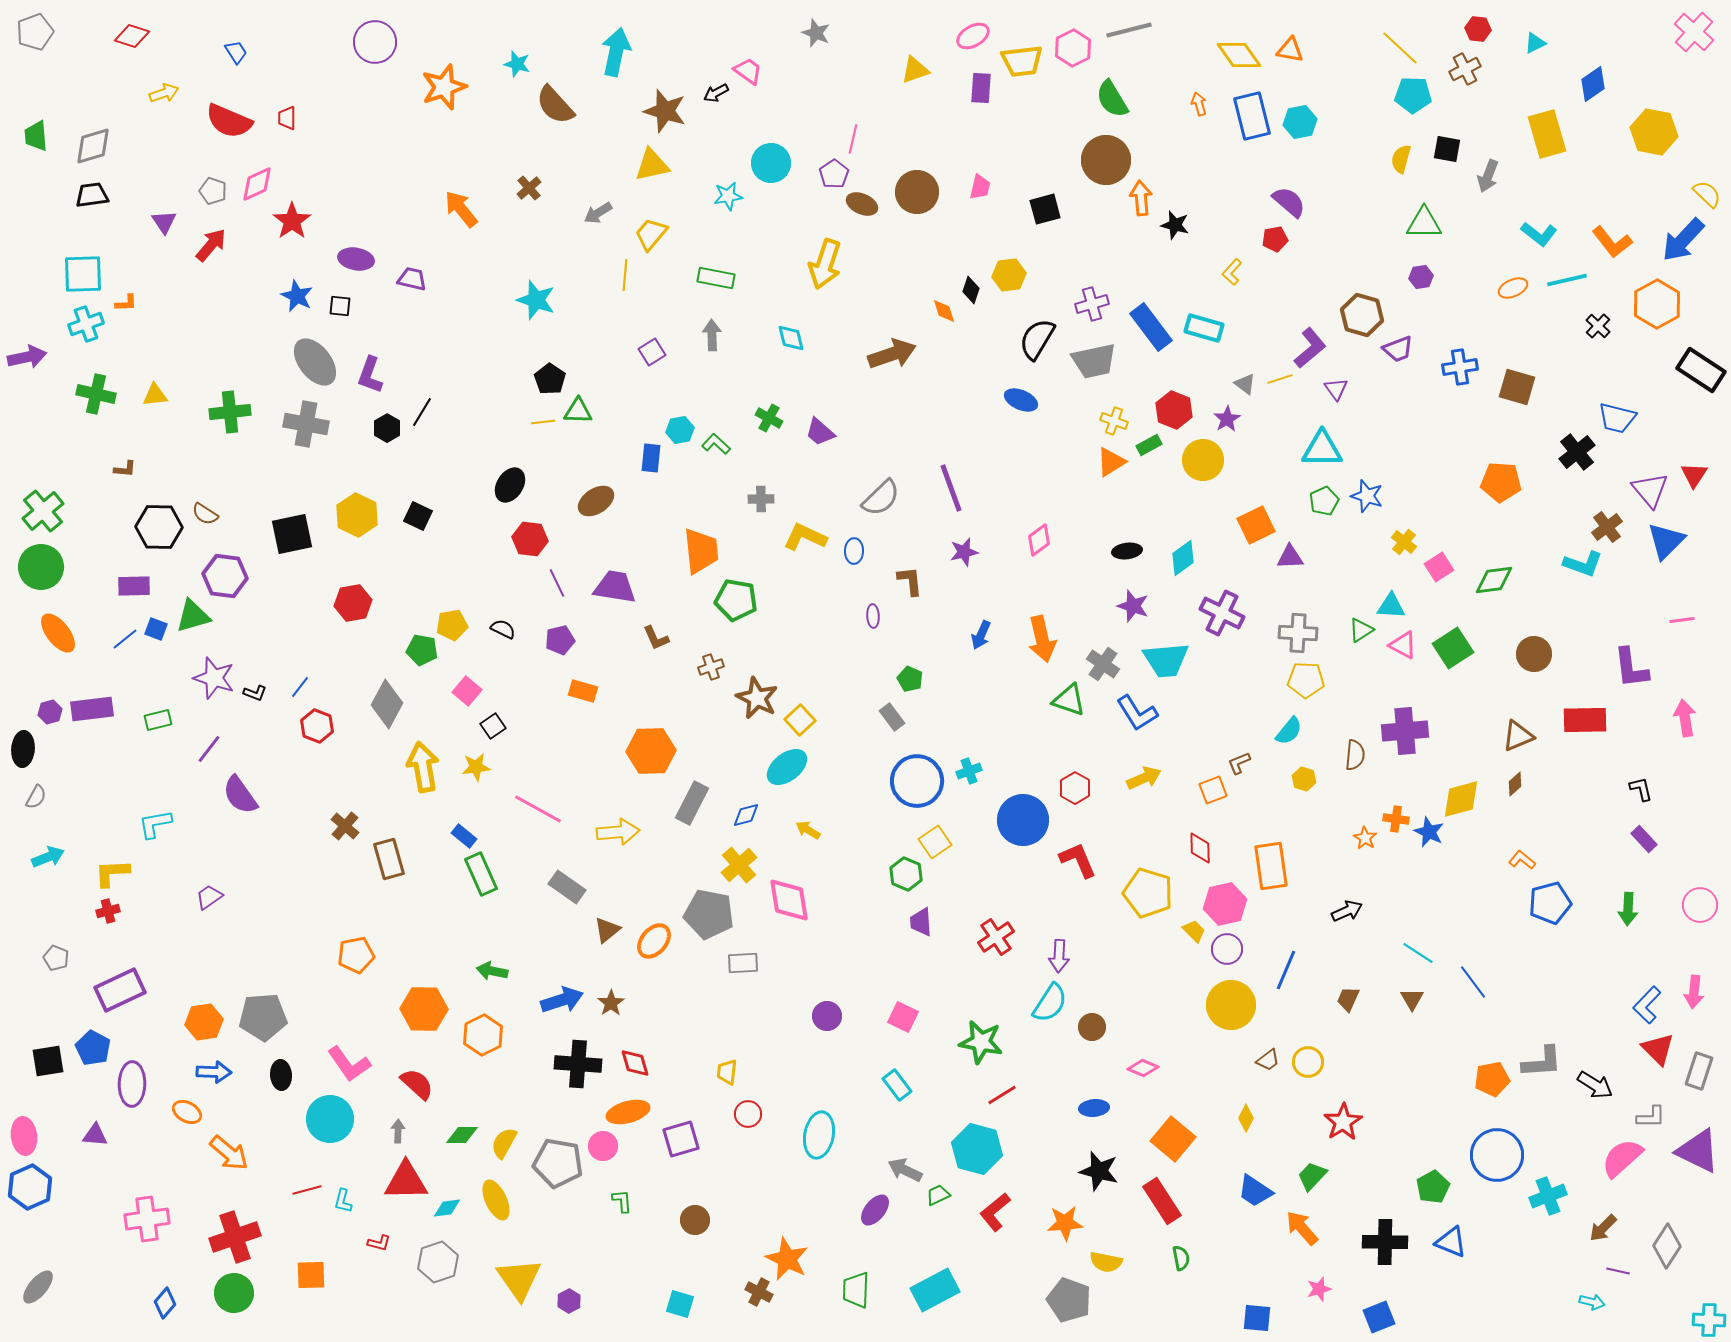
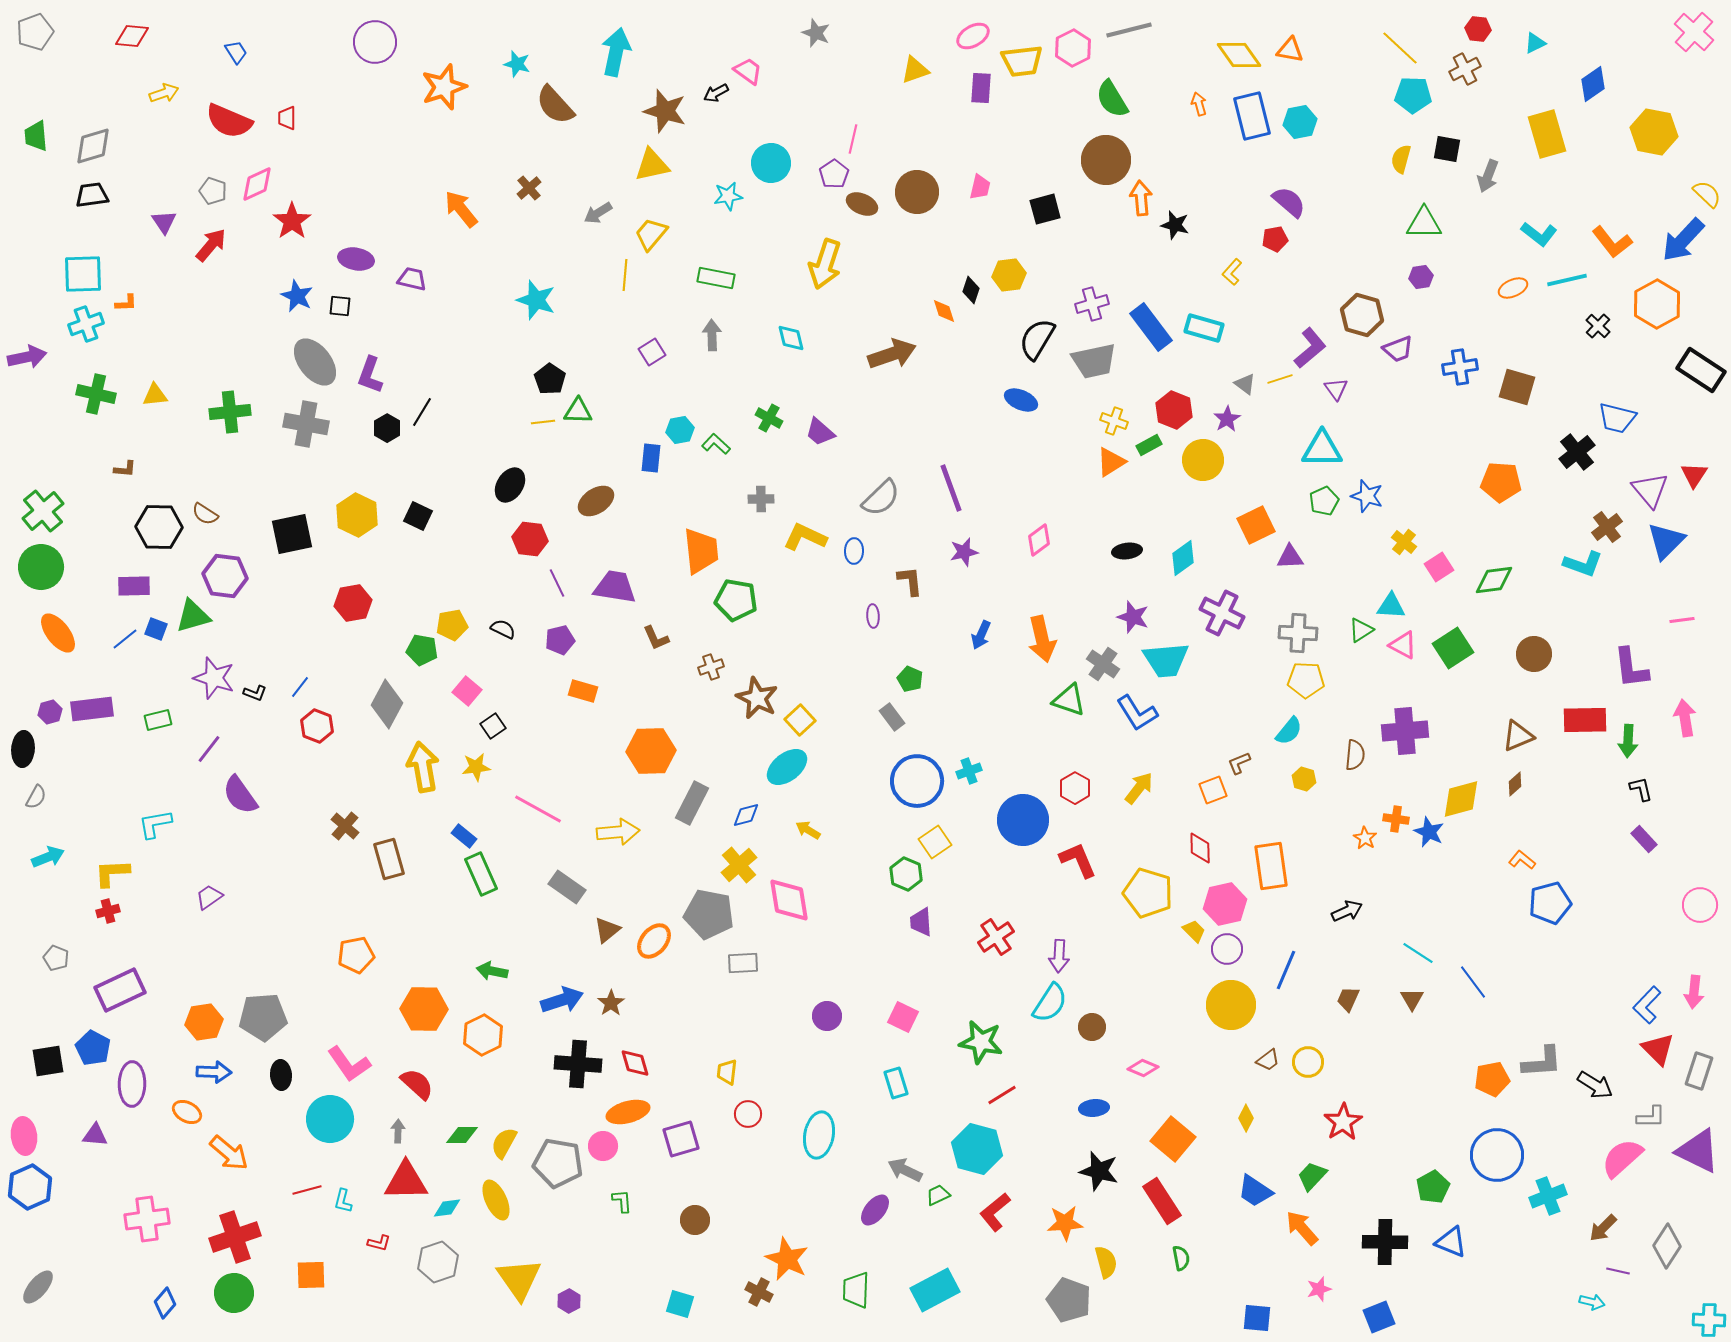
red diamond at (132, 36): rotated 12 degrees counterclockwise
purple star at (1133, 606): moved 11 px down
yellow arrow at (1144, 778): moved 5 px left, 10 px down; rotated 28 degrees counterclockwise
green arrow at (1628, 909): moved 168 px up
cyan rectangle at (897, 1085): moved 1 px left, 2 px up; rotated 20 degrees clockwise
yellow semicircle at (1106, 1262): rotated 116 degrees counterclockwise
